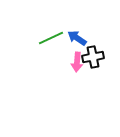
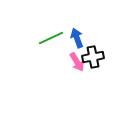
blue arrow: rotated 36 degrees clockwise
pink arrow: rotated 36 degrees counterclockwise
